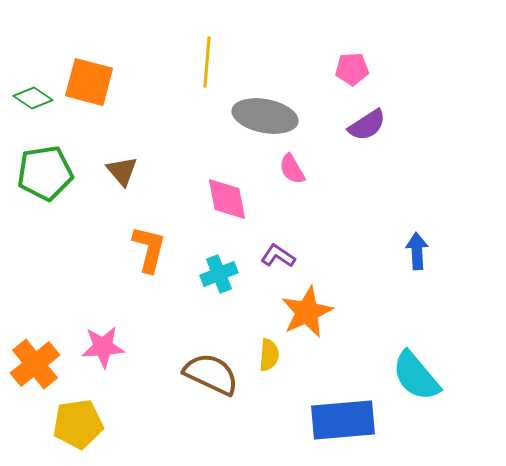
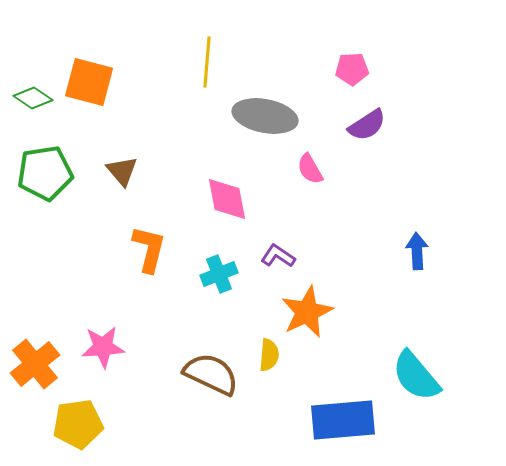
pink semicircle: moved 18 px right
